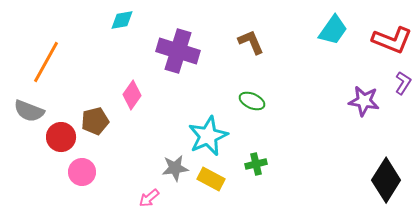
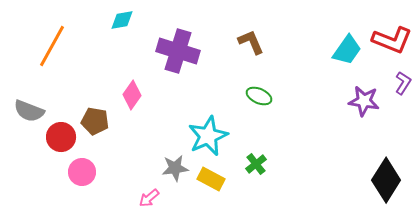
cyan trapezoid: moved 14 px right, 20 px down
orange line: moved 6 px right, 16 px up
green ellipse: moved 7 px right, 5 px up
brown pentagon: rotated 24 degrees clockwise
green cross: rotated 25 degrees counterclockwise
